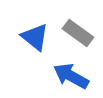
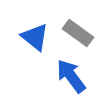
blue arrow: rotated 24 degrees clockwise
